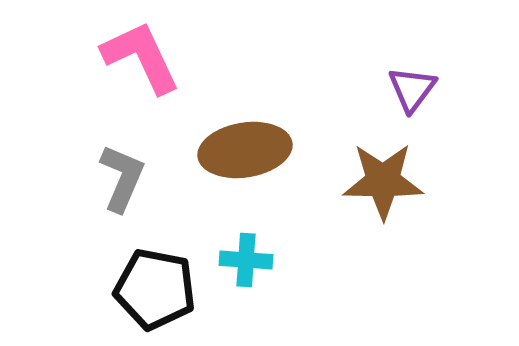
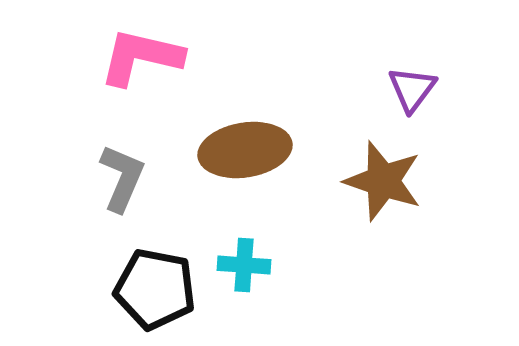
pink L-shape: rotated 52 degrees counterclockwise
brown star: rotated 18 degrees clockwise
cyan cross: moved 2 px left, 5 px down
